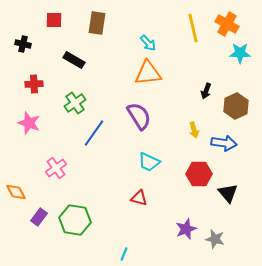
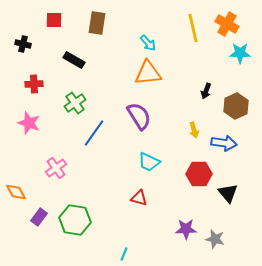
purple star: rotated 20 degrees clockwise
